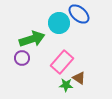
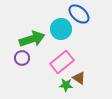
cyan circle: moved 2 px right, 6 px down
pink rectangle: rotated 10 degrees clockwise
